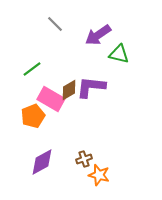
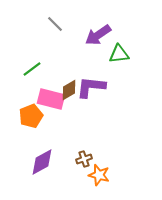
green triangle: rotated 20 degrees counterclockwise
pink rectangle: rotated 16 degrees counterclockwise
orange pentagon: moved 2 px left
